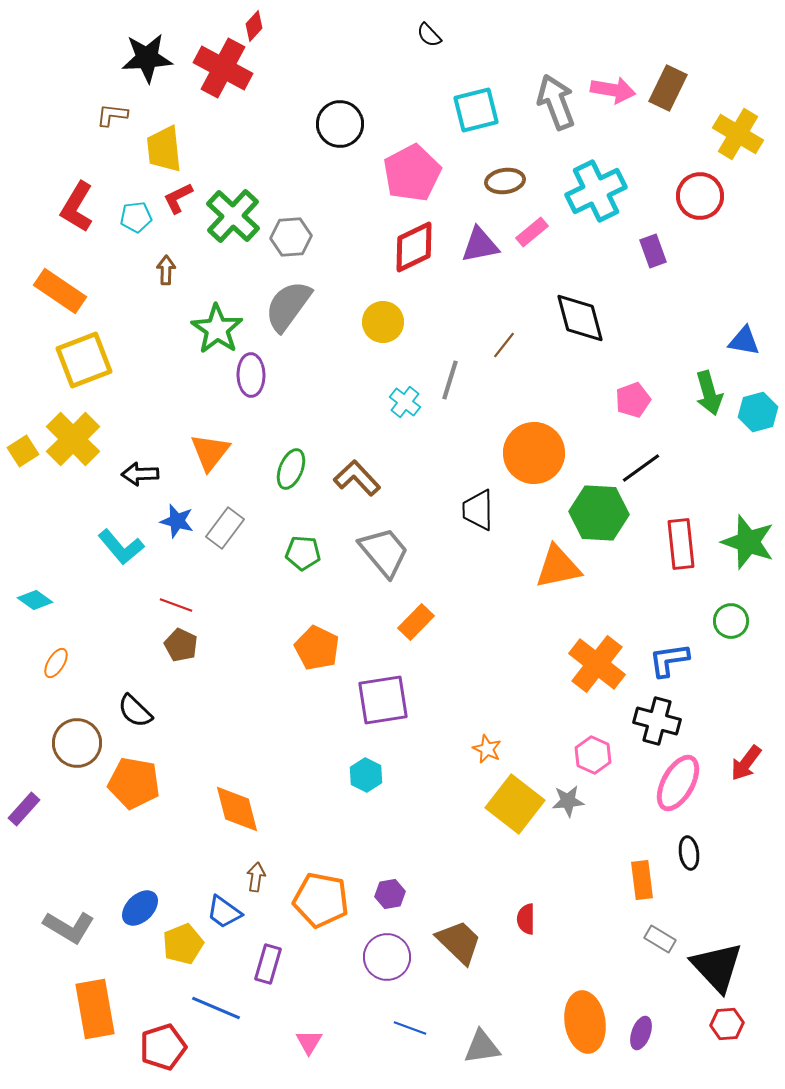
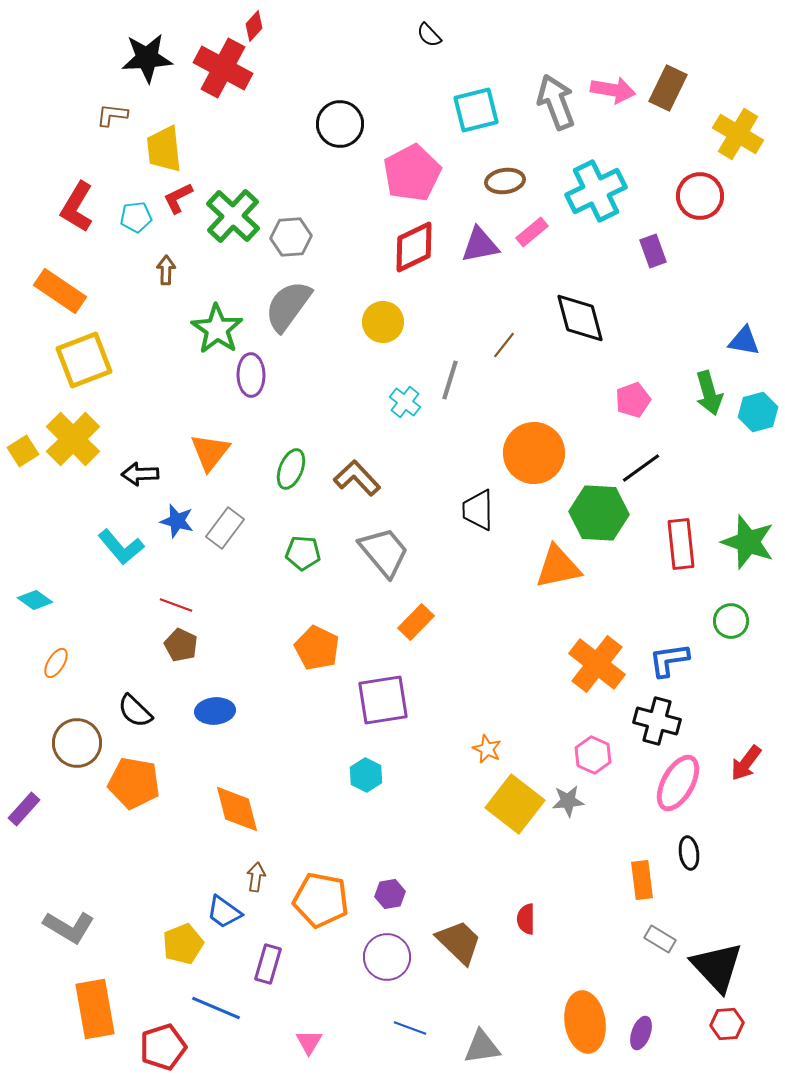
blue ellipse at (140, 908): moved 75 px right, 197 px up; rotated 39 degrees clockwise
